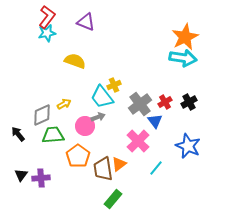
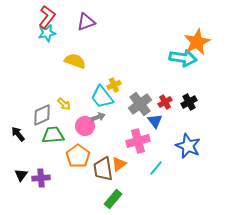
purple triangle: rotated 42 degrees counterclockwise
orange star: moved 12 px right, 5 px down
yellow arrow: rotated 72 degrees clockwise
pink cross: rotated 30 degrees clockwise
